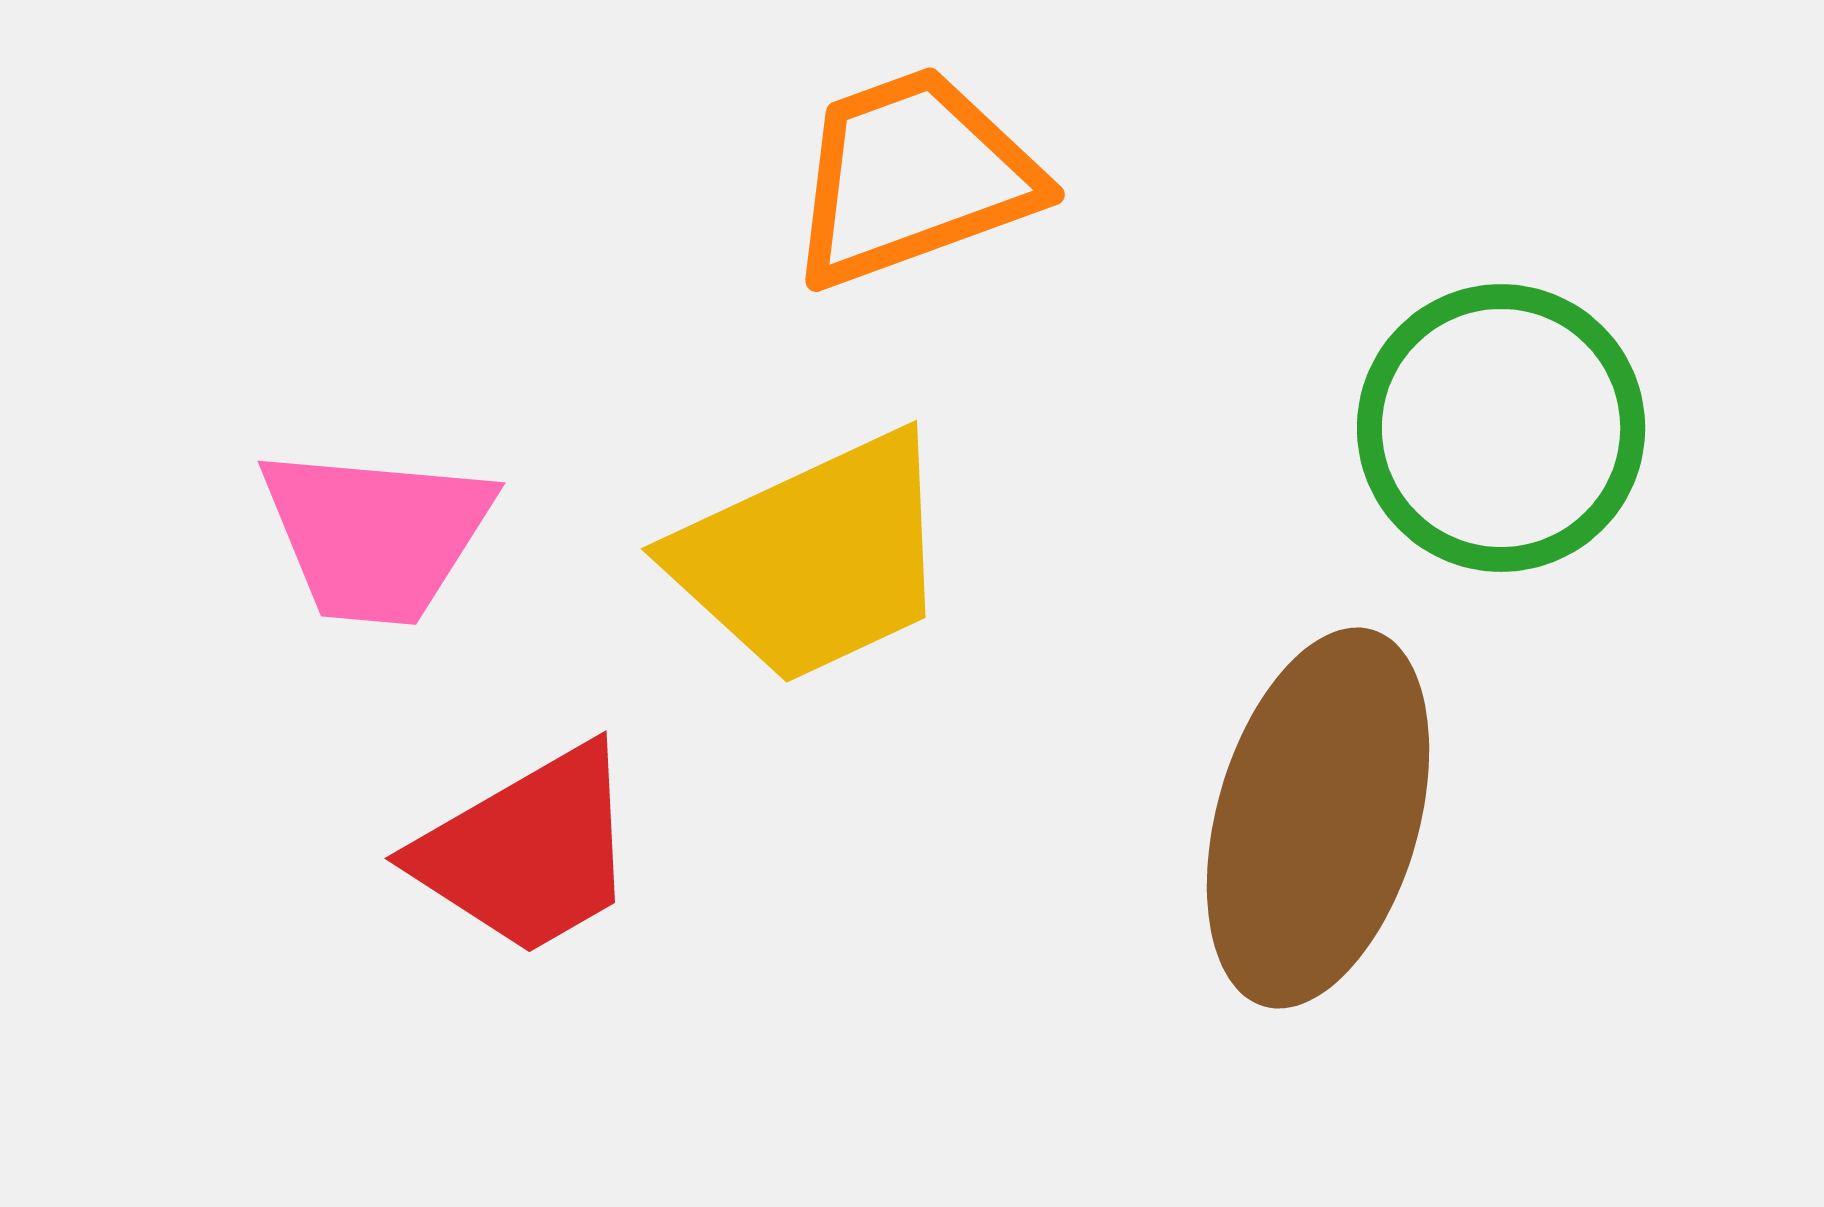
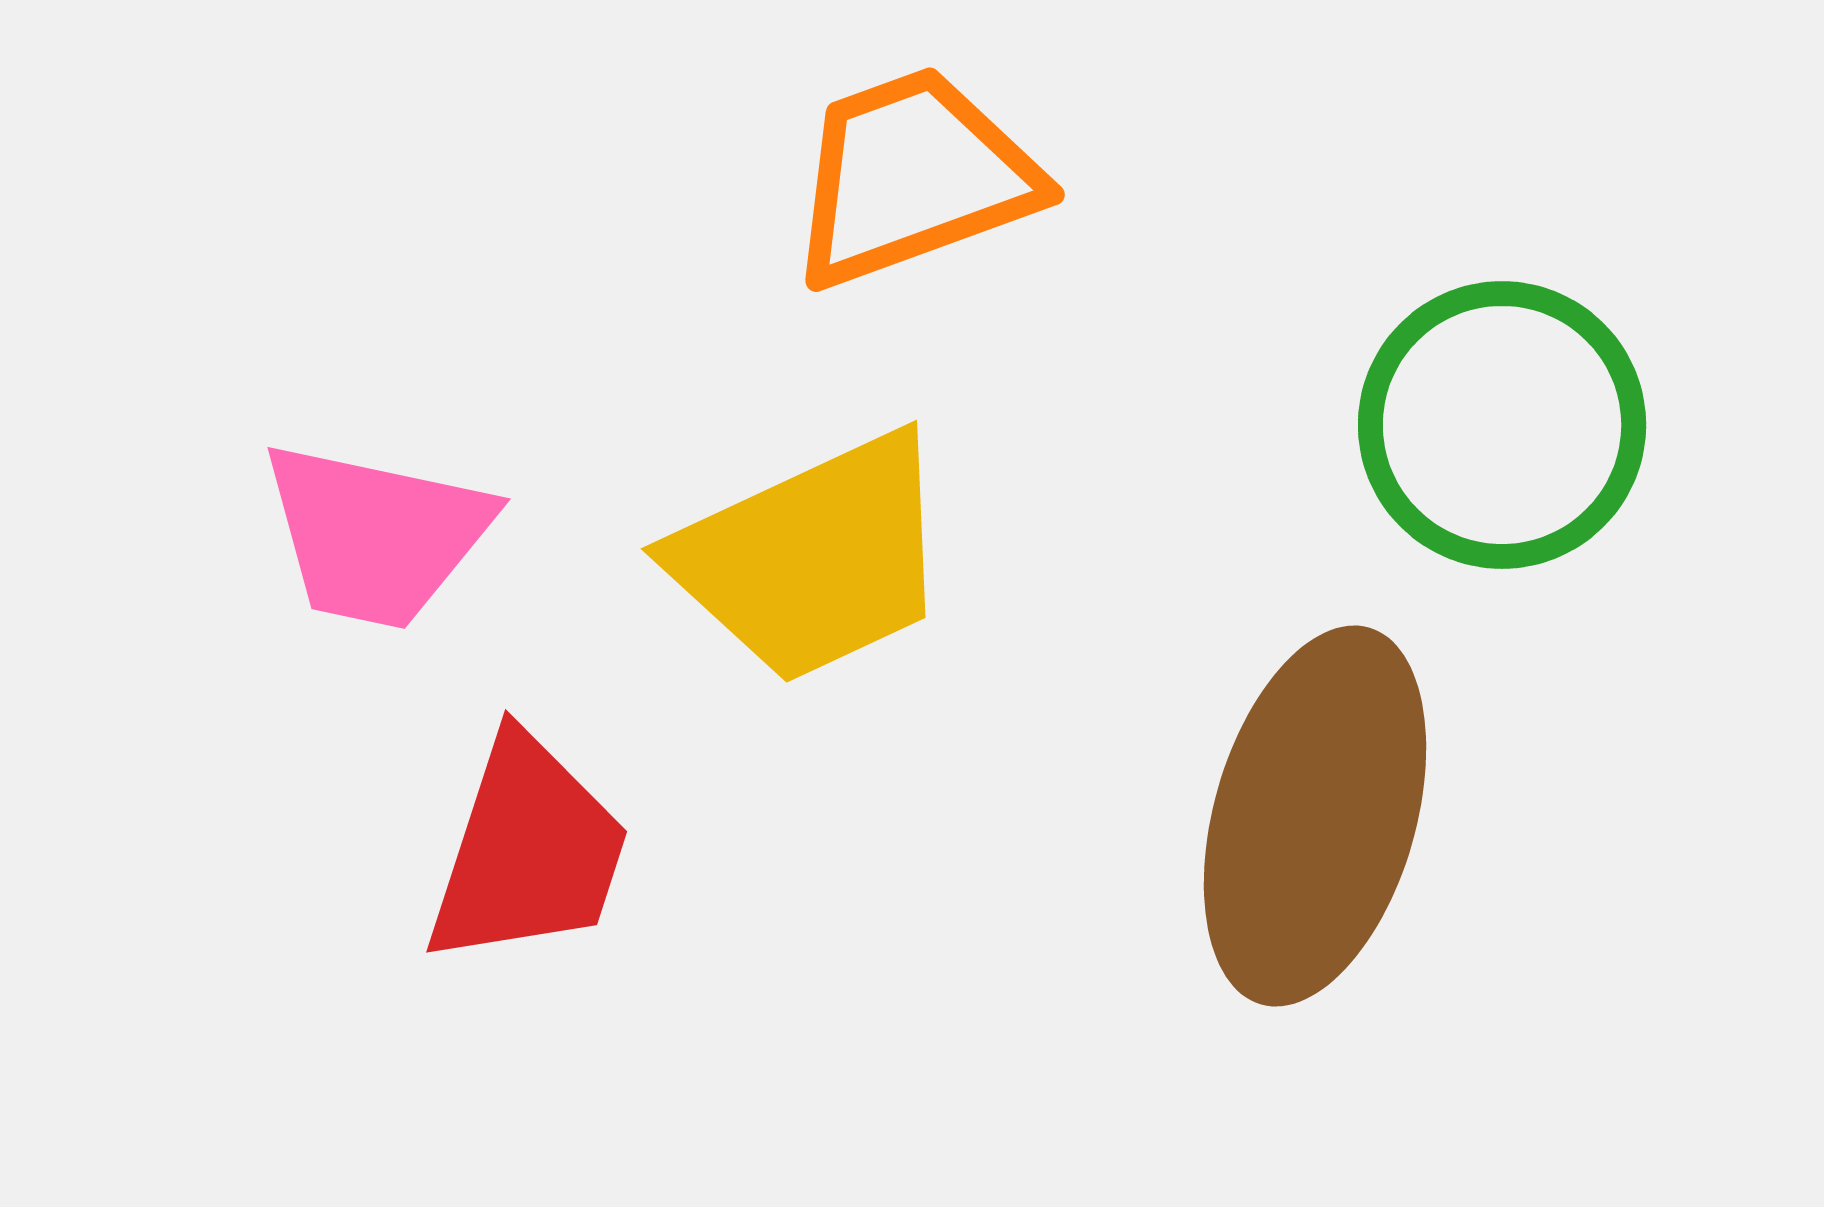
green circle: moved 1 px right, 3 px up
pink trapezoid: rotated 7 degrees clockwise
brown ellipse: moved 3 px left, 2 px up
red trapezoid: rotated 42 degrees counterclockwise
